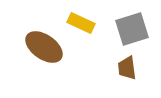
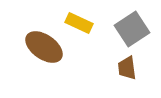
yellow rectangle: moved 2 px left
gray square: rotated 16 degrees counterclockwise
